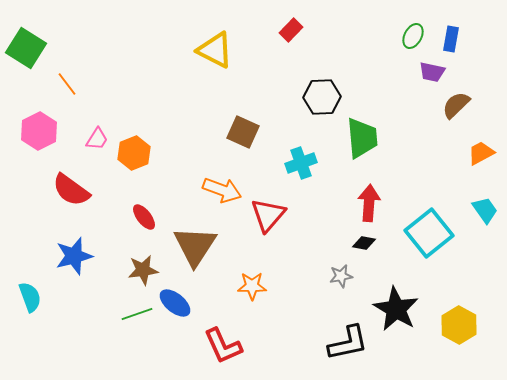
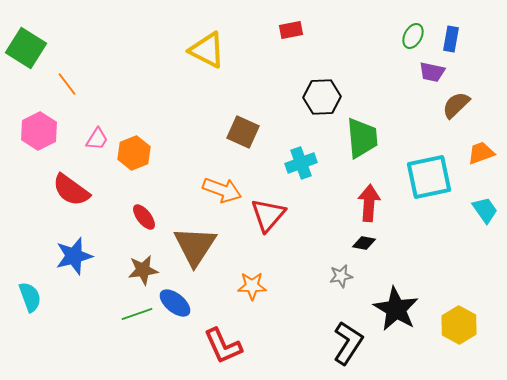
red rectangle: rotated 35 degrees clockwise
yellow triangle: moved 8 px left
orange trapezoid: rotated 8 degrees clockwise
cyan square: moved 56 px up; rotated 27 degrees clockwise
black L-shape: rotated 45 degrees counterclockwise
